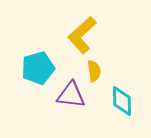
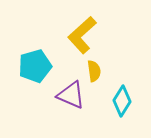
cyan pentagon: moved 3 px left, 2 px up
purple triangle: rotated 16 degrees clockwise
cyan diamond: rotated 32 degrees clockwise
